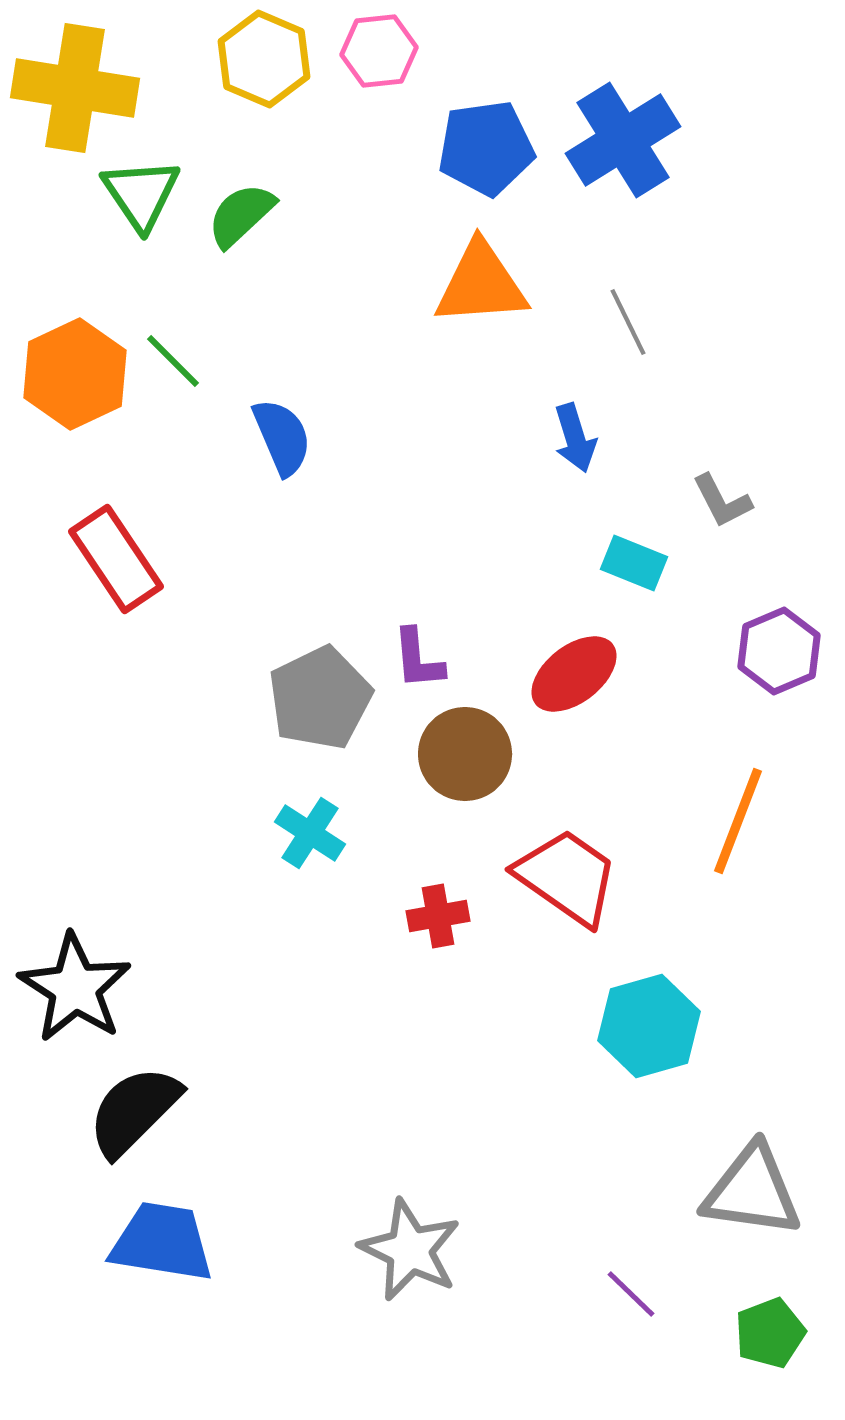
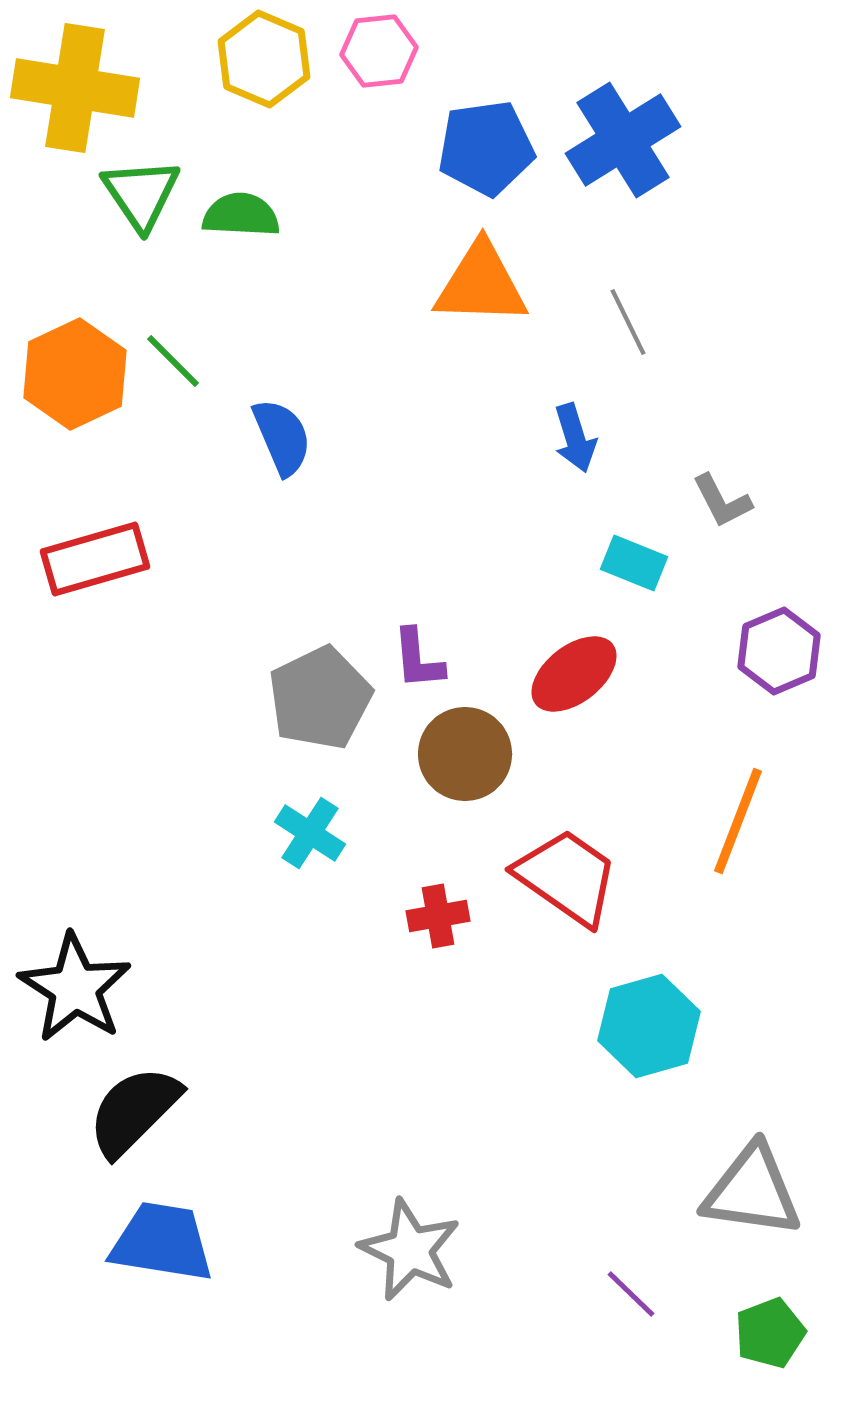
green semicircle: rotated 46 degrees clockwise
orange triangle: rotated 6 degrees clockwise
red rectangle: moved 21 px left; rotated 72 degrees counterclockwise
